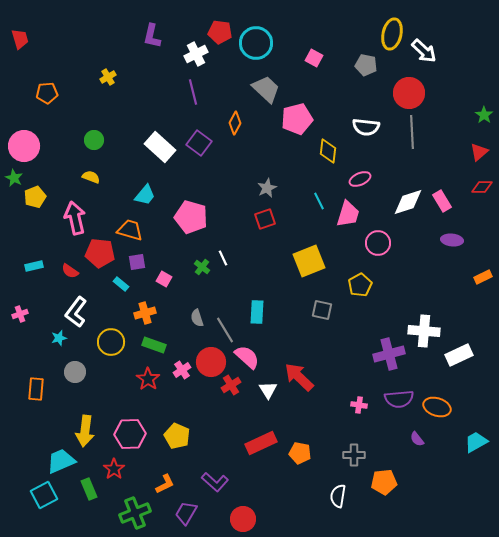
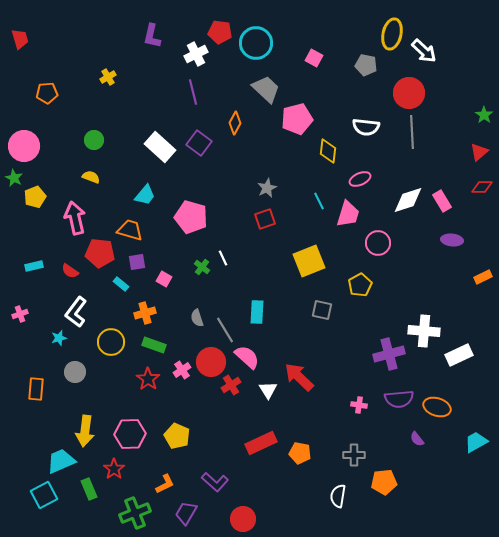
white diamond at (408, 202): moved 2 px up
